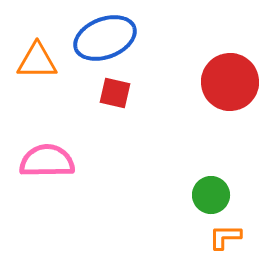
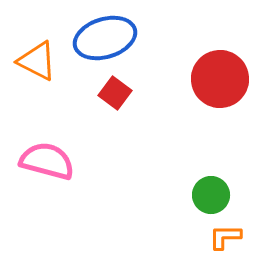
blue ellipse: rotated 4 degrees clockwise
orange triangle: rotated 27 degrees clockwise
red circle: moved 10 px left, 3 px up
red square: rotated 24 degrees clockwise
pink semicircle: rotated 16 degrees clockwise
